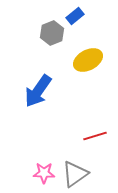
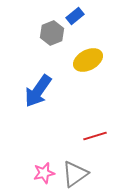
pink star: rotated 15 degrees counterclockwise
